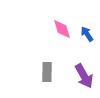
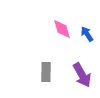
gray rectangle: moved 1 px left
purple arrow: moved 2 px left, 1 px up
